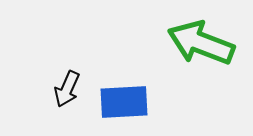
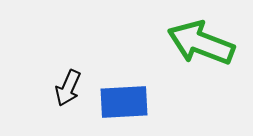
black arrow: moved 1 px right, 1 px up
